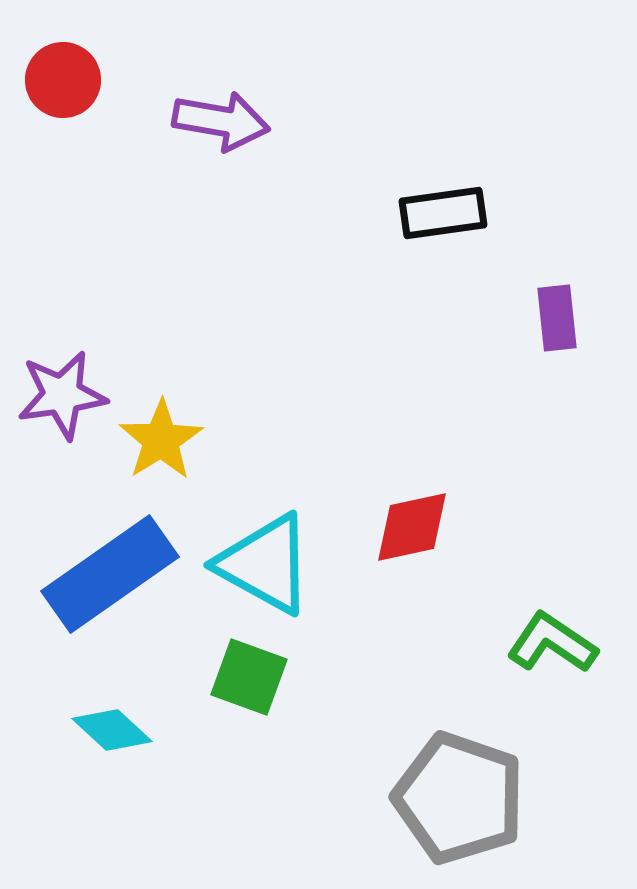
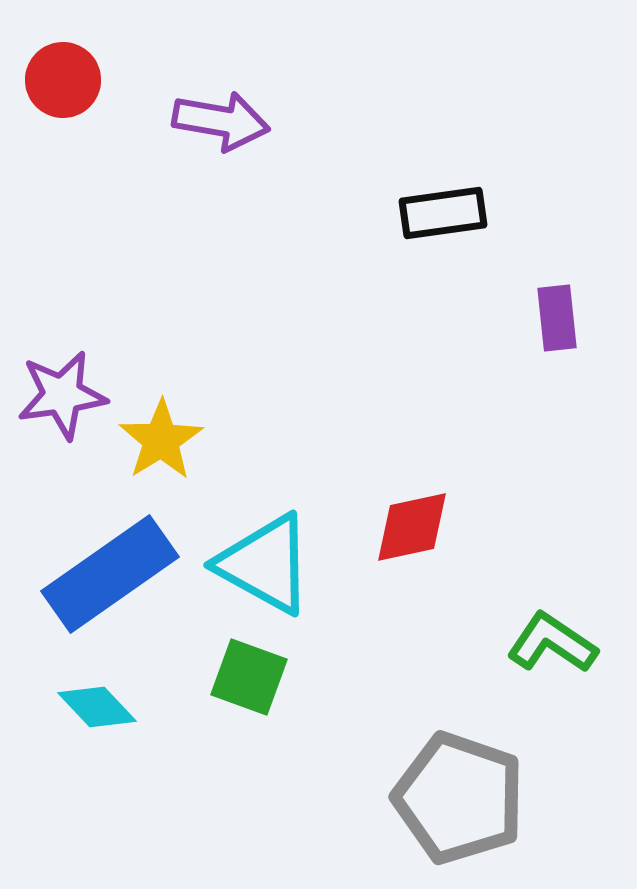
cyan diamond: moved 15 px left, 23 px up; rotated 4 degrees clockwise
